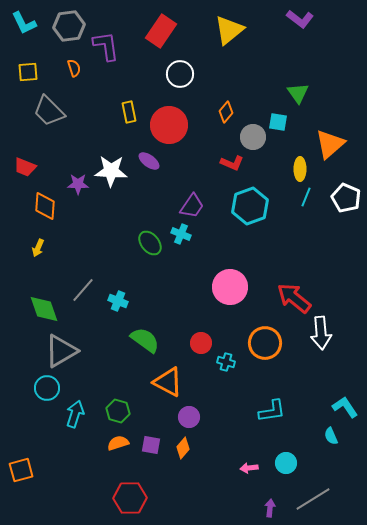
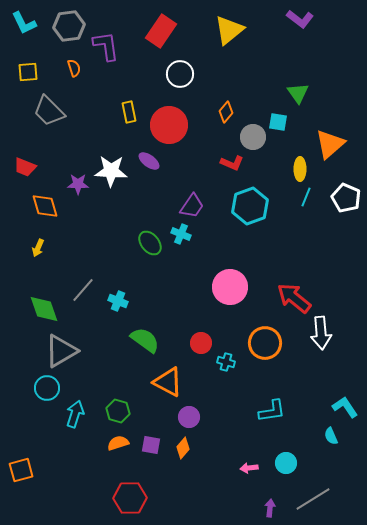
orange diamond at (45, 206): rotated 20 degrees counterclockwise
